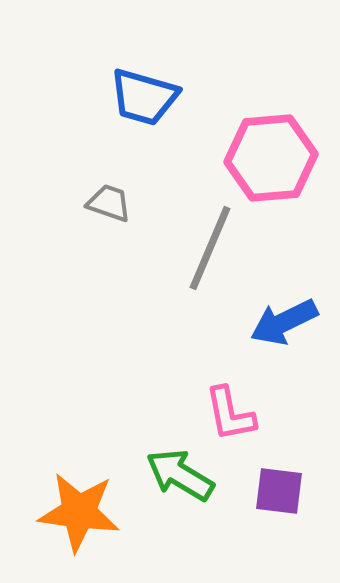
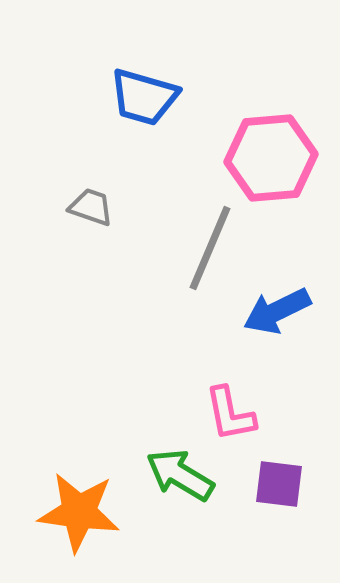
gray trapezoid: moved 18 px left, 4 px down
blue arrow: moved 7 px left, 11 px up
purple square: moved 7 px up
